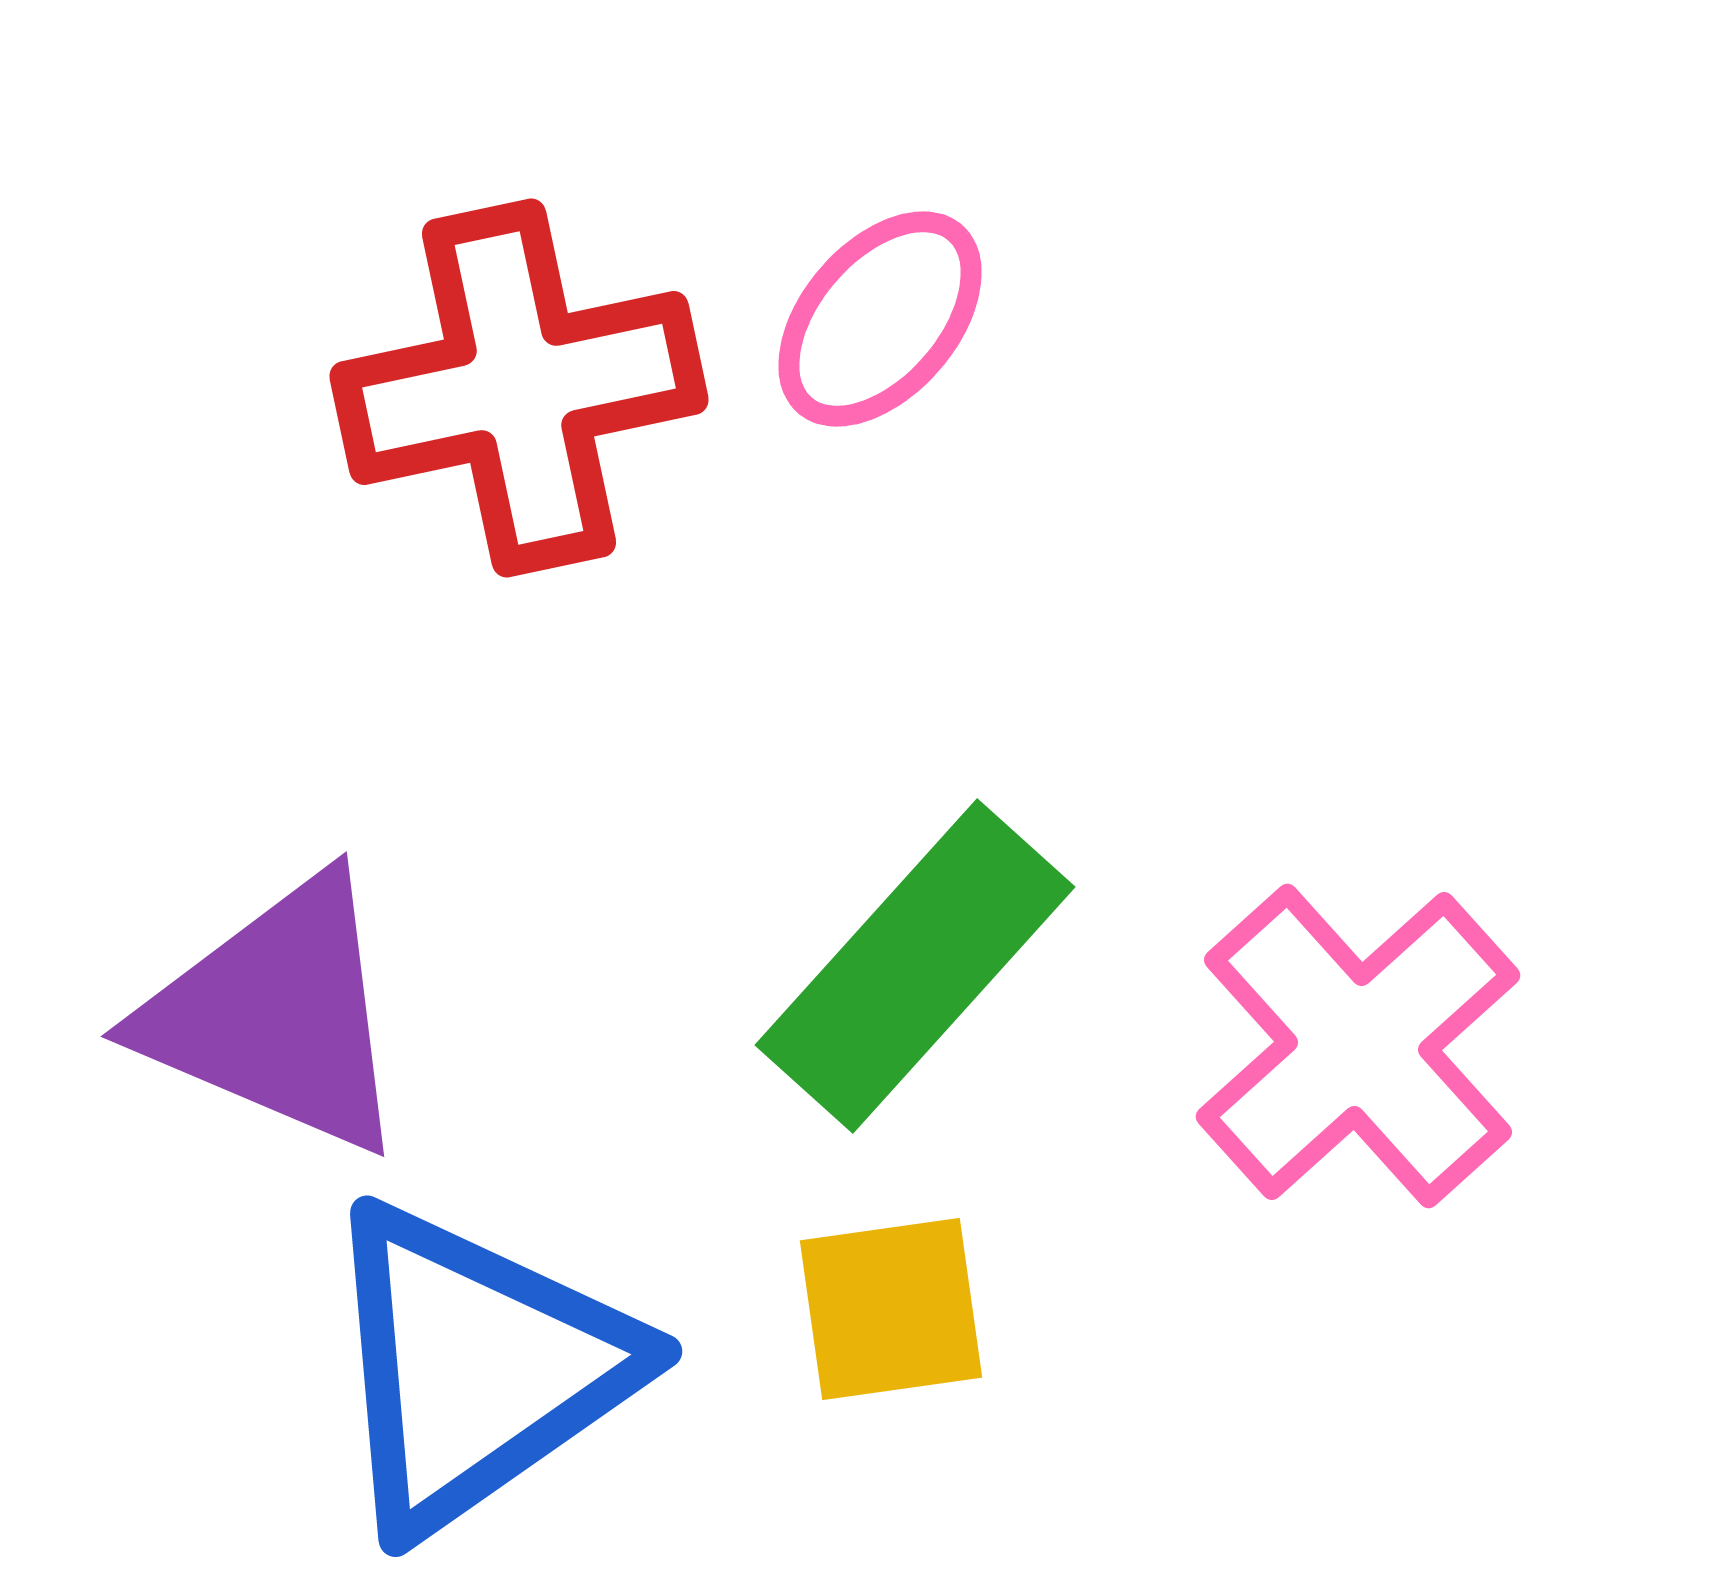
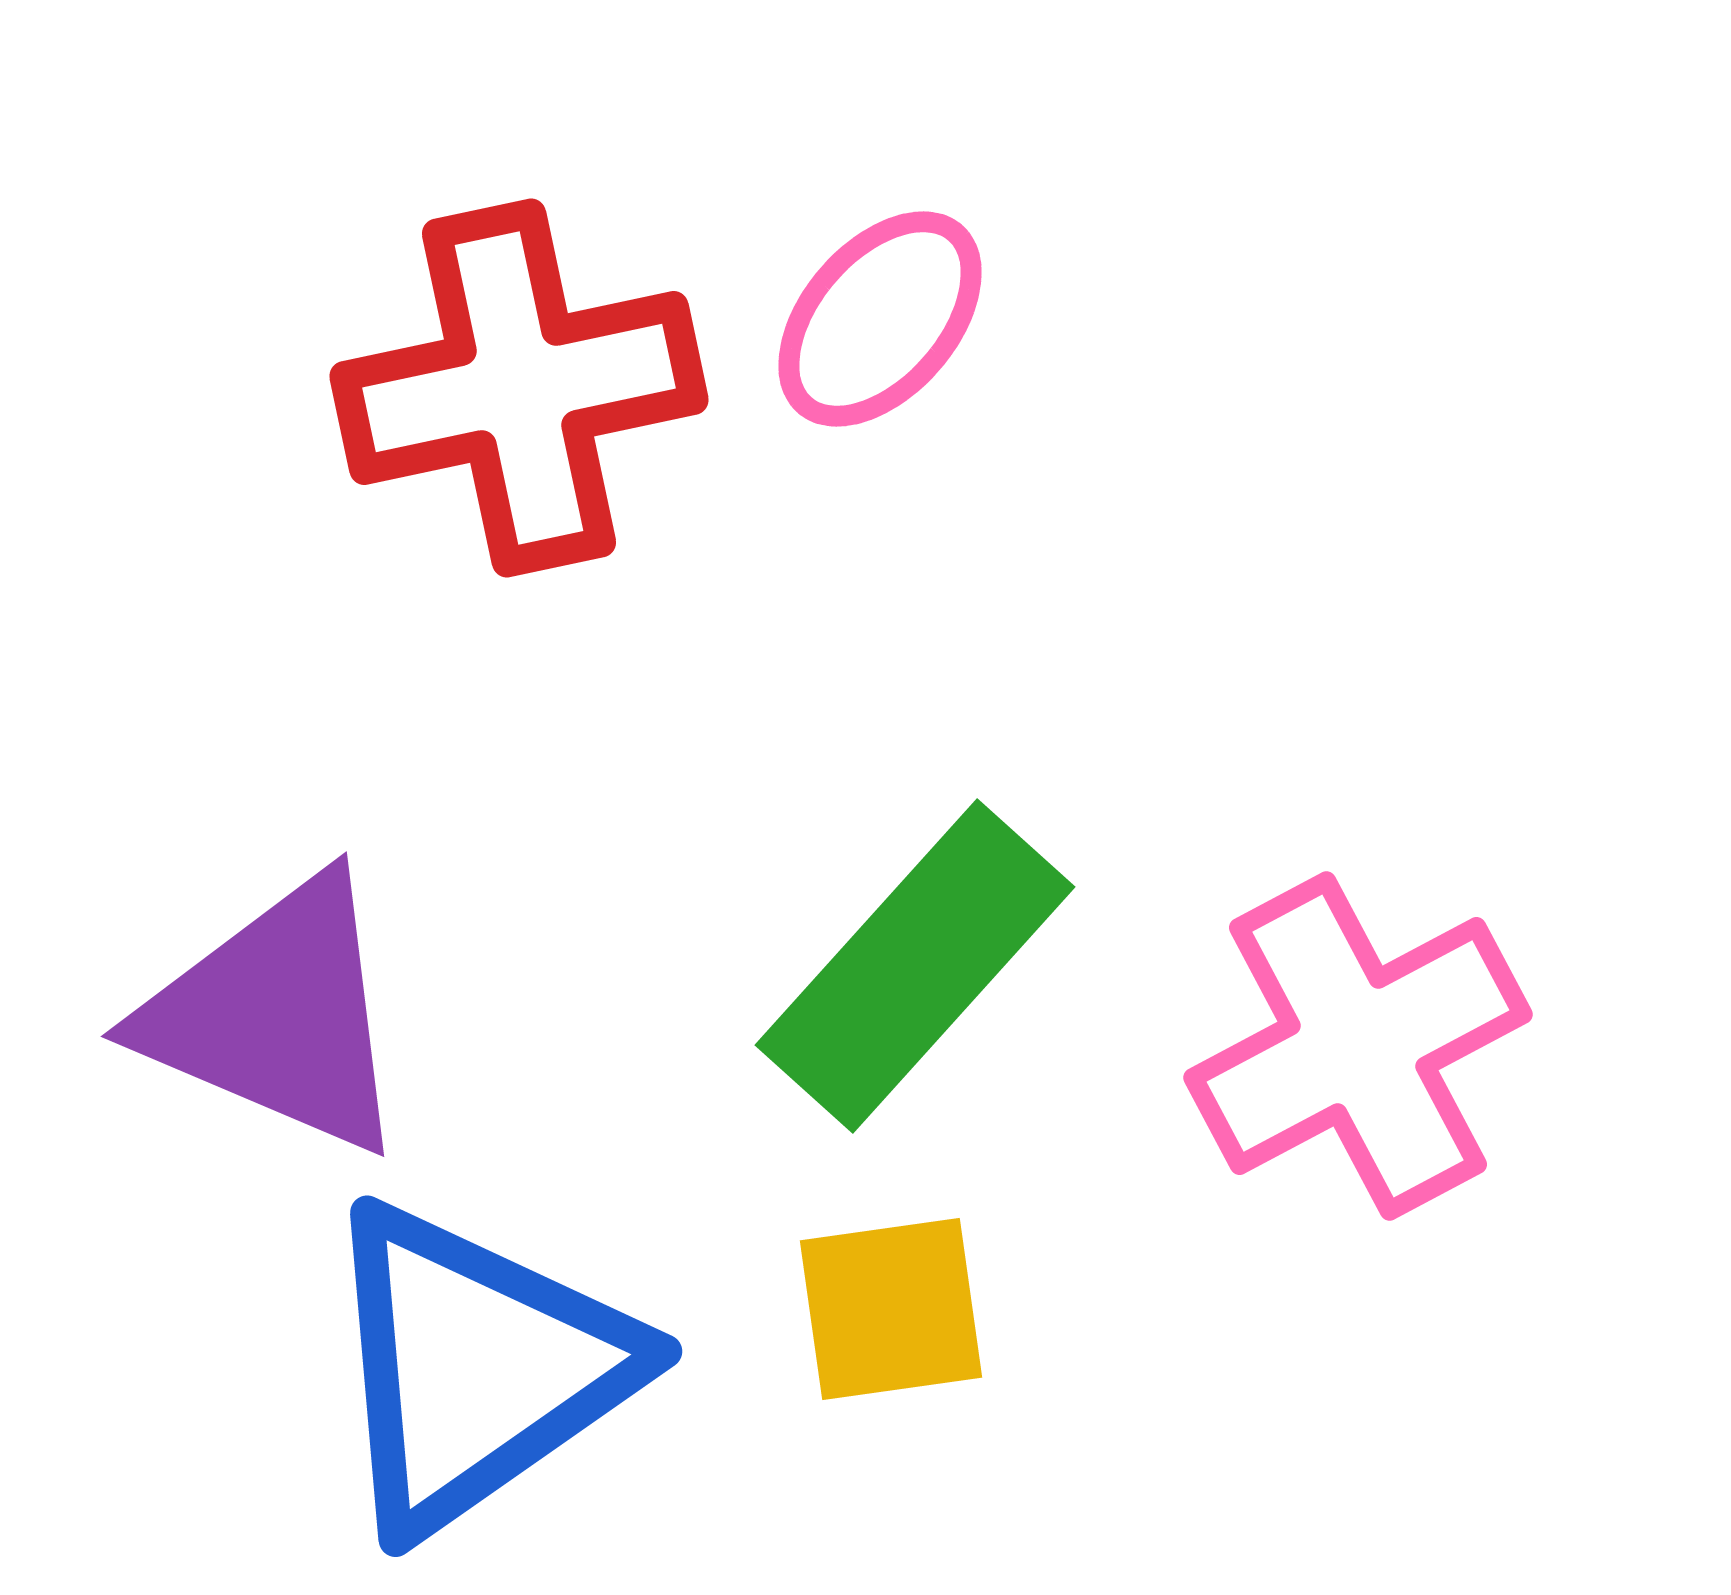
pink cross: rotated 14 degrees clockwise
